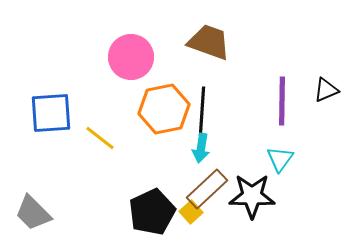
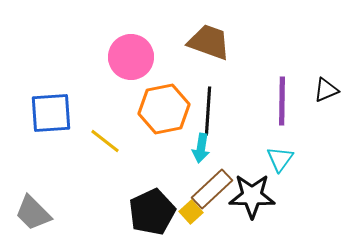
black line: moved 6 px right
yellow line: moved 5 px right, 3 px down
brown rectangle: moved 5 px right
